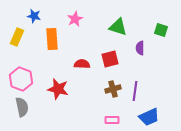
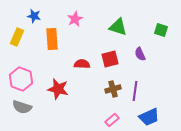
purple semicircle: moved 6 px down; rotated 24 degrees counterclockwise
gray semicircle: rotated 120 degrees clockwise
pink rectangle: rotated 40 degrees counterclockwise
